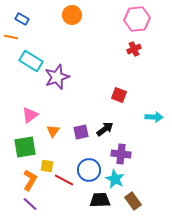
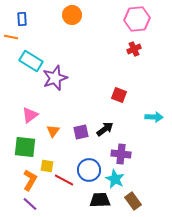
blue rectangle: rotated 56 degrees clockwise
purple star: moved 2 px left, 1 px down
green square: rotated 15 degrees clockwise
